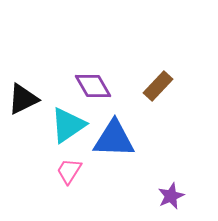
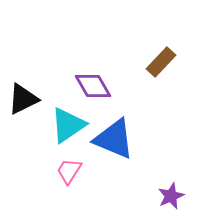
brown rectangle: moved 3 px right, 24 px up
blue triangle: rotated 21 degrees clockwise
